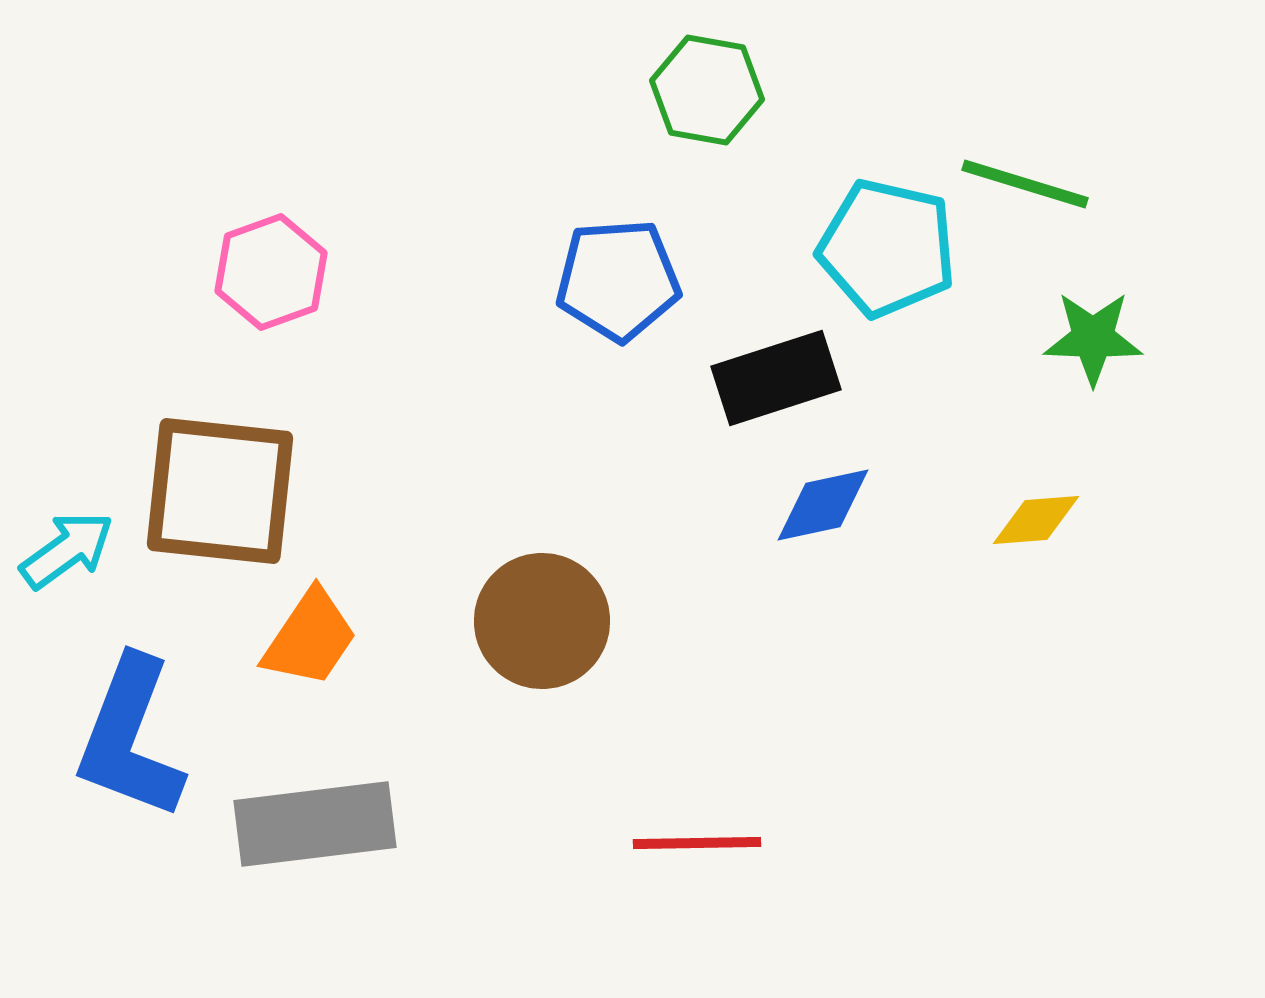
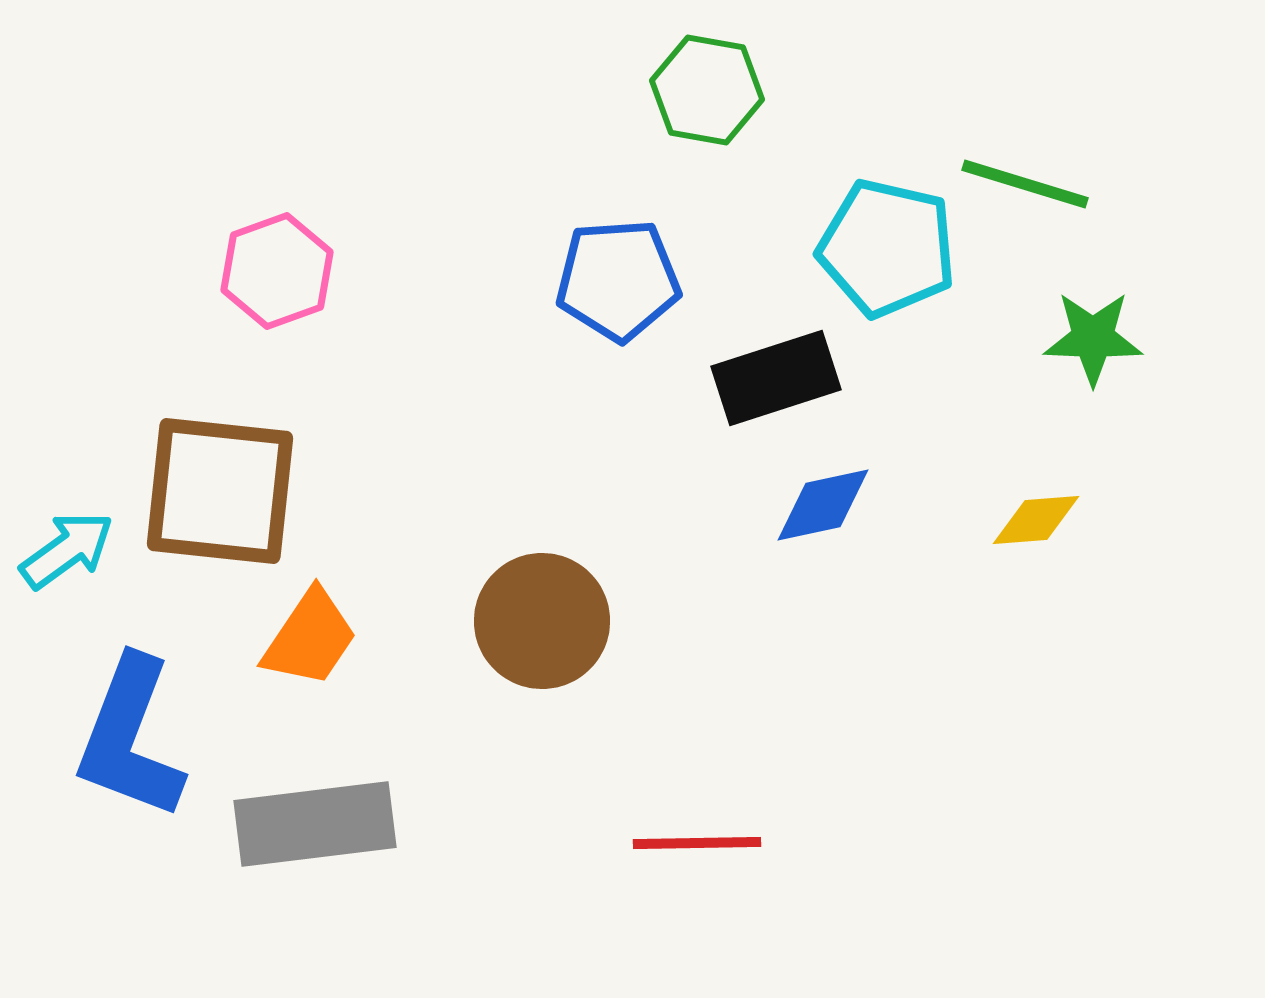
pink hexagon: moved 6 px right, 1 px up
